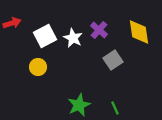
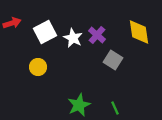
purple cross: moved 2 px left, 5 px down
white square: moved 4 px up
gray square: rotated 24 degrees counterclockwise
